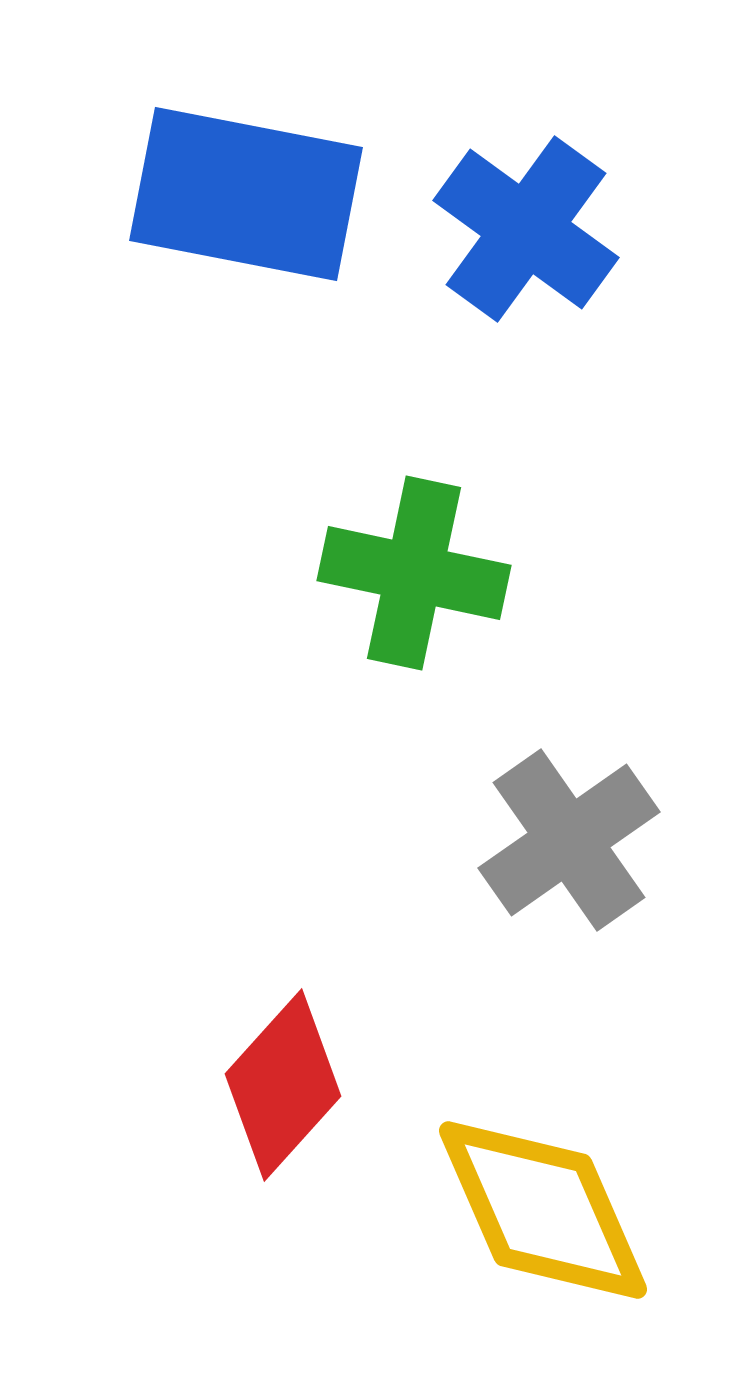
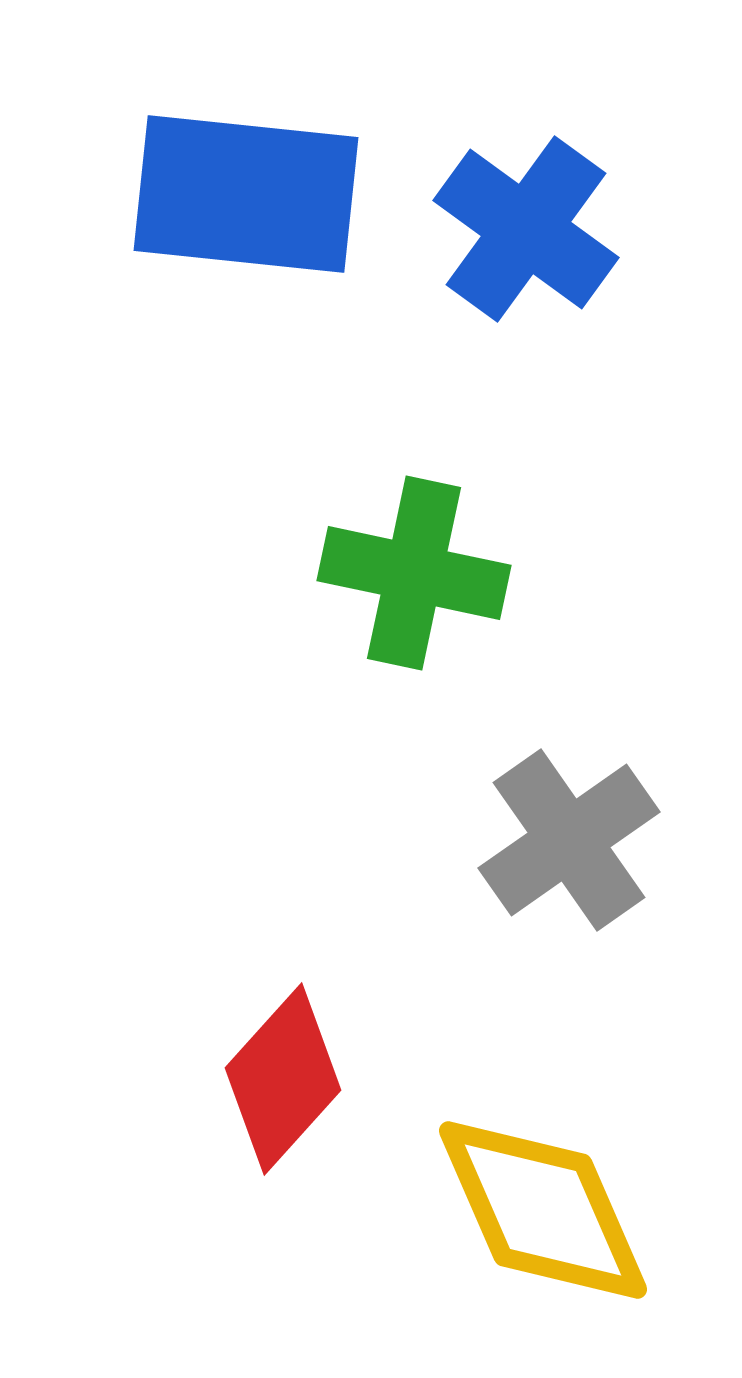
blue rectangle: rotated 5 degrees counterclockwise
red diamond: moved 6 px up
